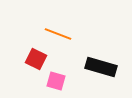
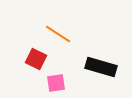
orange line: rotated 12 degrees clockwise
pink square: moved 2 px down; rotated 24 degrees counterclockwise
